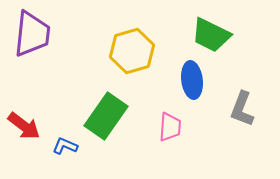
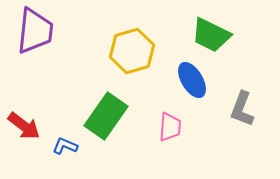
purple trapezoid: moved 3 px right, 3 px up
blue ellipse: rotated 24 degrees counterclockwise
